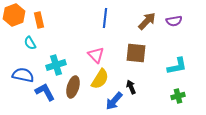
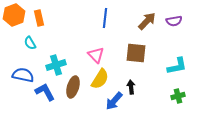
orange rectangle: moved 2 px up
black arrow: rotated 16 degrees clockwise
